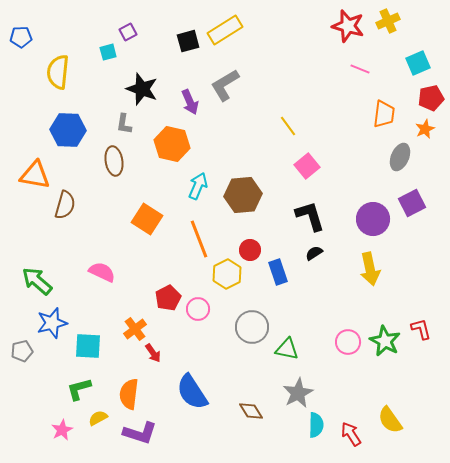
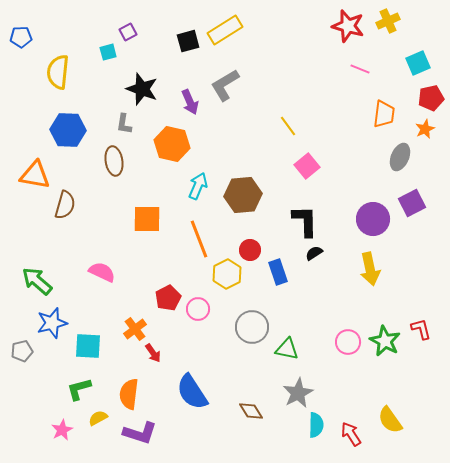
black L-shape at (310, 216): moved 5 px left, 5 px down; rotated 16 degrees clockwise
orange square at (147, 219): rotated 32 degrees counterclockwise
